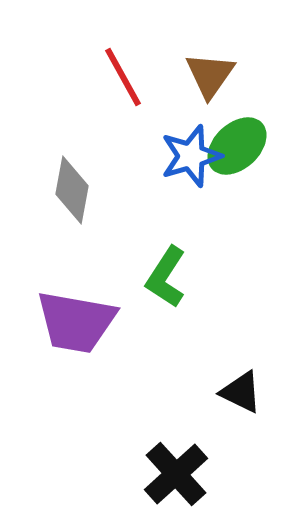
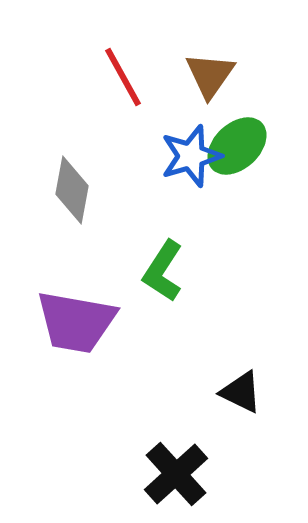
green L-shape: moved 3 px left, 6 px up
